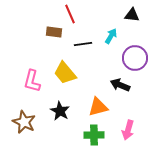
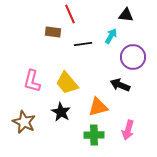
black triangle: moved 6 px left
brown rectangle: moved 1 px left
purple circle: moved 2 px left, 1 px up
yellow trapezoid: moved 2 px right, 10 px down
black star: moved 1 px right, 1 px down
